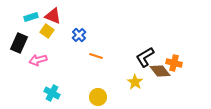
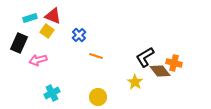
cyan rectangle: moved 1 px left, 1 px down
cyan cross: rotated 35 degrees clockwise
